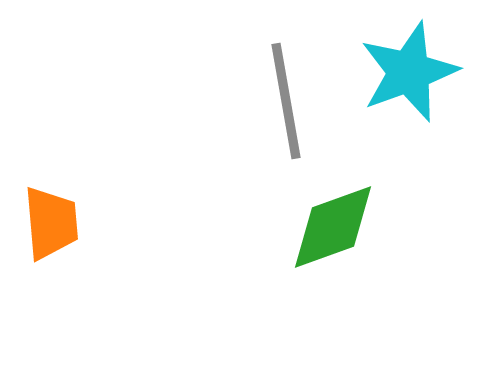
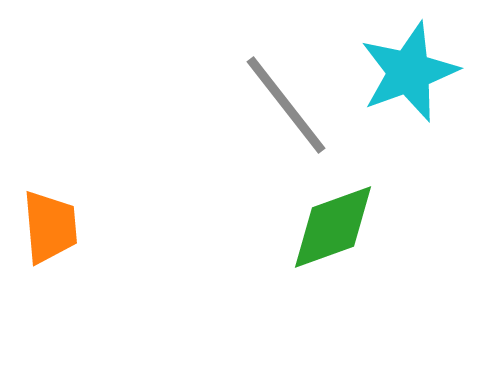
gray line: moved 4 px down; rotated 28 degrees counterclockwise
orange trapezoid: moved 1 px left, 4 px down
